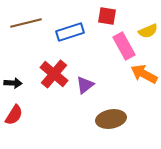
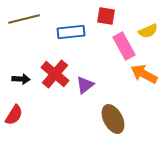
red square: moved 1 px left
brown line: moved 2 px left, 4 px up
blue rectangle: moved 1 px right; rotated 12 degrees clockwise
red cross: moved 1 px right
black arrow: moved 8 px right, 4 px up
brown ellipse: moved 2 px right; rotated 72 degrees clockwise
